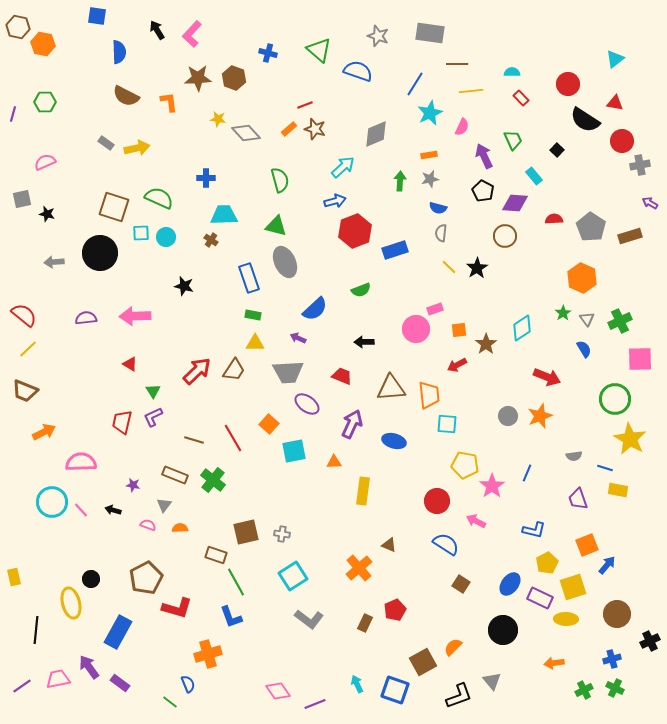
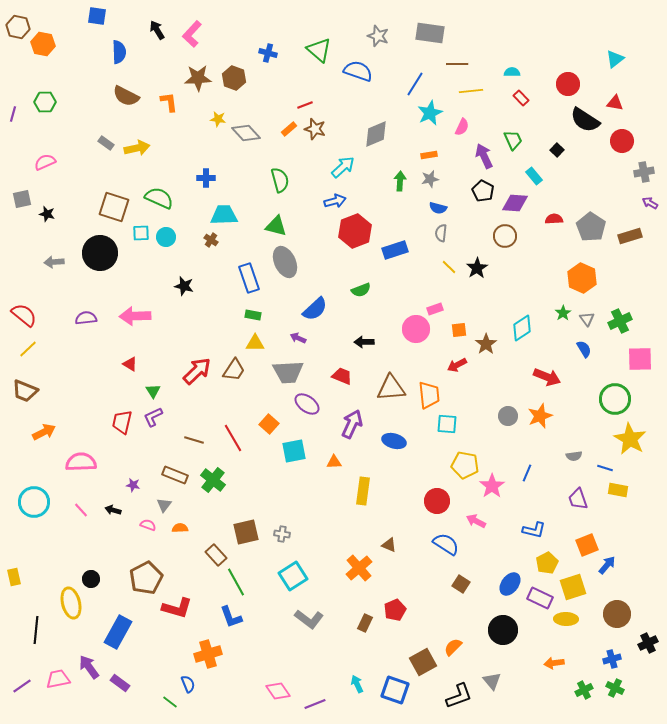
gray cross at (640, 165): moved 4 px right, 7 px down
cyan circle at (52, 502): moved 18 px left
brown rectangle at (216, 555): rotated 30 degrees clockwise
black cross at (650, 641): moved 2 px left, 2 px down
